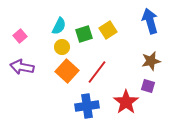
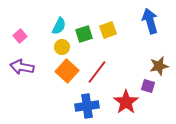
yellow square: rotated 12 degrees clockwise
brown star: moved 8 px right, 5 px down
